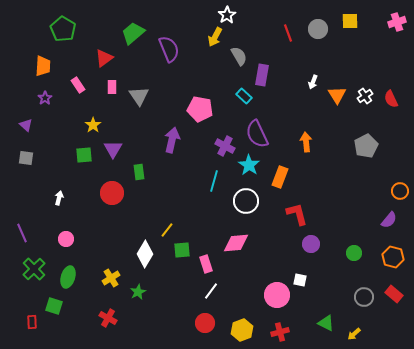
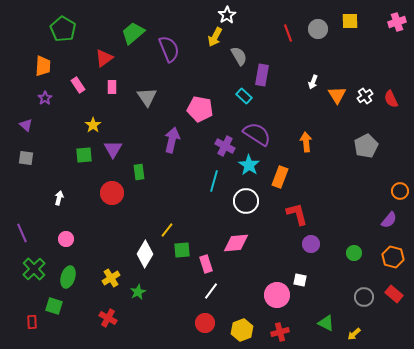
gray triangle at (139, 96): moved 8 px right, 1 px down
purple semicircle at (257, 134): rotated 148 degrees clockwise
